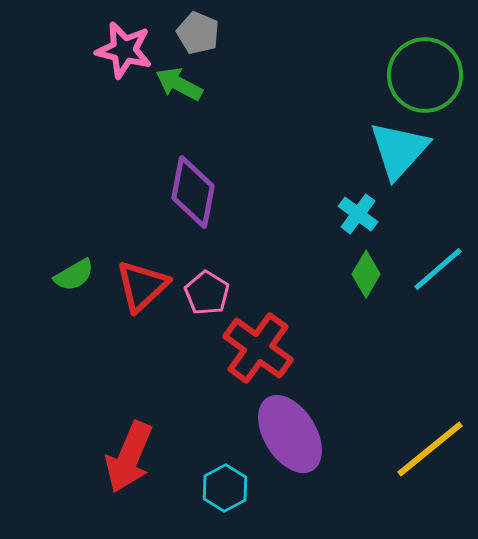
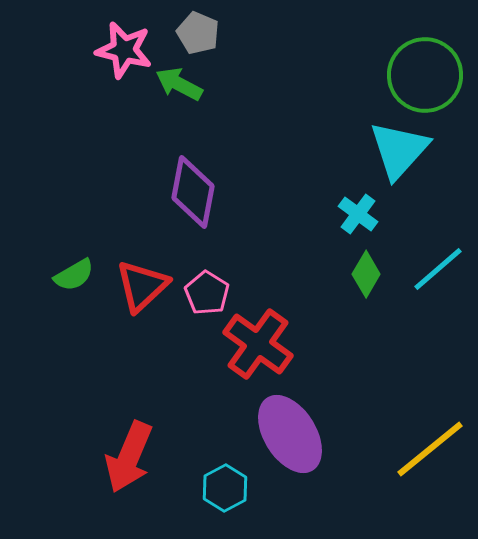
red cross: moved 4 px up
